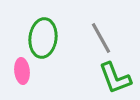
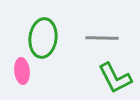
gray line: moved 1 px right; rotated 60 degrees counterclockwise
green L-shape: rotated 6 degrees counterclockwise
